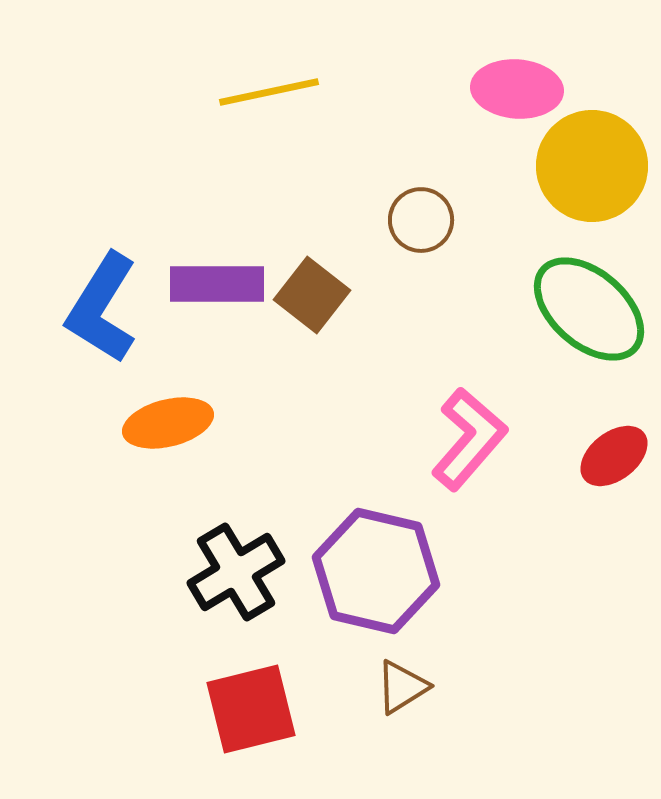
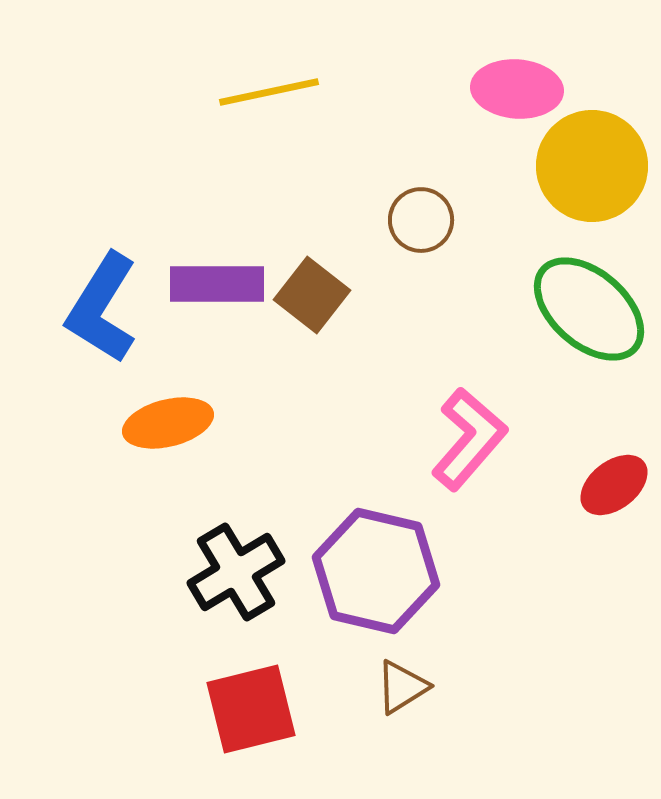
red ellipse: moved 29 px down
